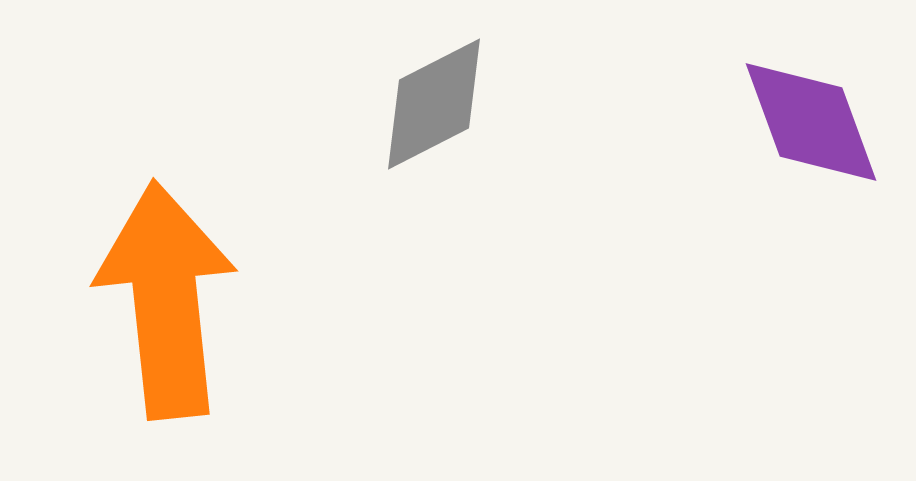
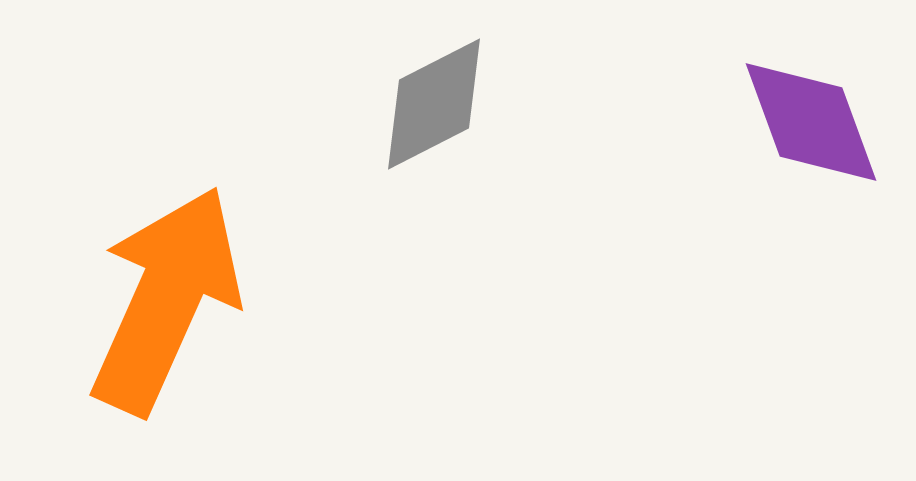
orange arrow: rotated 30 degrees clockwise
